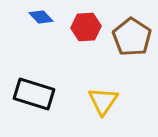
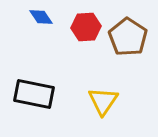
blue diamond: rotated 10 degrees clockwise
brown pentagon: moved 4 px left
black rectangle: rotated 6 degrees counterclockwise
